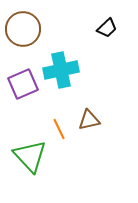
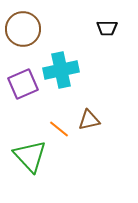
black trapezoid: rotated 45 degrees clockwise
orange line: rotated 25 degrees counterclockwise
